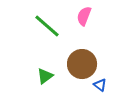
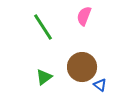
green line: moved 4 px left, 1 px down; rotated 16 degrees clockwise
brown circle: moved 3 px down
green triangle: moved 1 px left, 1 px down
